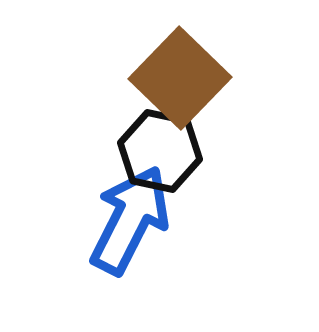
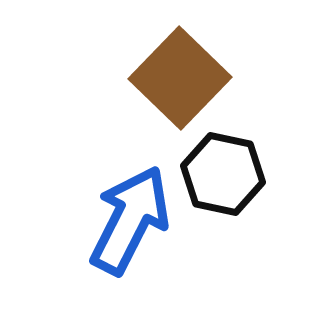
black hexagon: moved 63 px right, 23 px down
